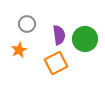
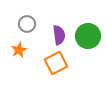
green circle: moved 3 px right, 3 px up
